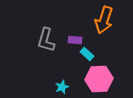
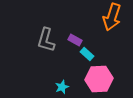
orange arrow: moved 8 px right, 3 px up
purple rectangle: rotated 24 degrees clockwise
